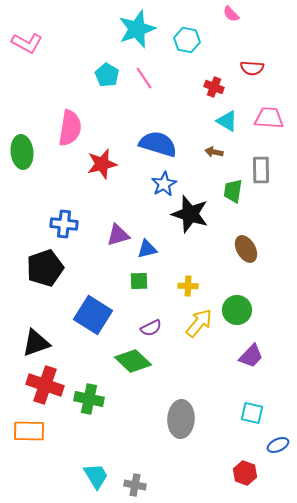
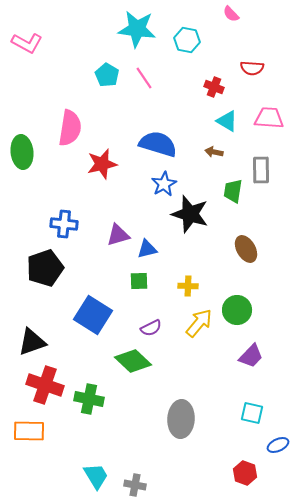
cyan star at (137, 29): rotated 27 degrees clockwise
black triangle at (36, 343): moved 4 px left, 1 px up
